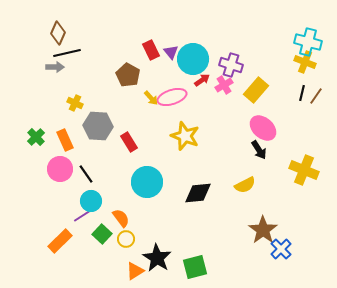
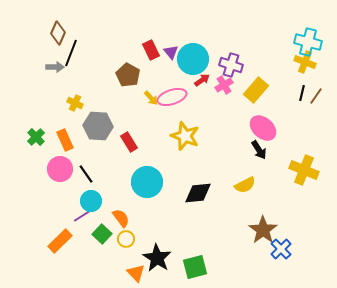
black line at (67, 53): moved 4 px right; rotated 56 degrees counterclockwise
orange triangle at (135, 271): moved 1 px right, 2 px down; rotated 42 degrees counterclockwise
